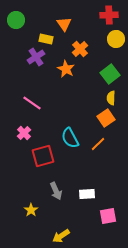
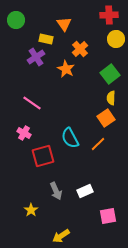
pink cross: rotated 16 degrees counterclockwise
white rectangle: moved 2 px left, 3 px up; rotated 21 degrees counterclockwise
